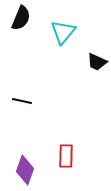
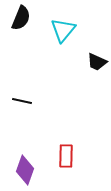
cyan triangle: moved 2 px up
